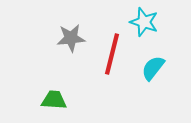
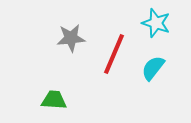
cyan star: moved 12 px right, 1 px down
red line: moved 2 px right; rotated 9 degrees clockwise
